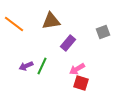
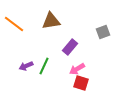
purple rectangle: moved 2 px right, 4 px down
green line: moved 2 px right
